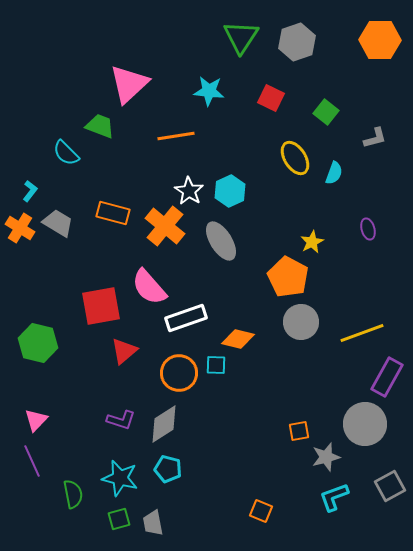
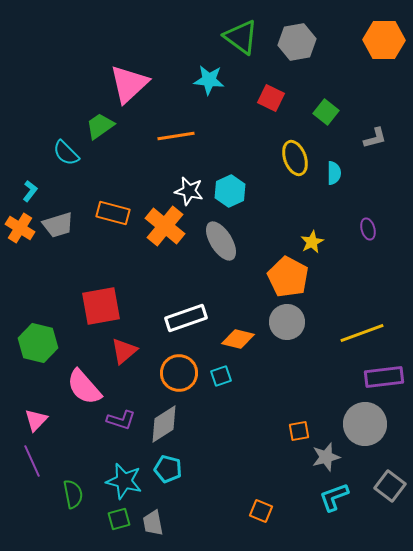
green triangle at (241, 37): rotated 27 degrees counterclockwise
orange hexagon at (380, 40): moved 4 px right
gray hexagon at (297, 42): rotated 9 degrees clockwise
cyan star at (209, 91): moved 11 px up
green trapezoid at (100, 126): rotated 56 degrees counterclockwise
yellow ellipse at (295, 158): rotated 12 degrees clockwise
cyan semicircle at (334, 173): rotated 20 degrees counterclockwise
white star at (189, 191): rotated 20 degrees counterclockwise
gray trapezoid at (58, 223): moved 2 px down; rotated 132 degrees clockwise
pink semicircle at (149, 287): moved 65 px left, 100 px down
gray circle at (301, 322): moved 14 px left
cyan square at (216, 365): moved 5 px right, 11 px down; rotated 20 degrees counterclockwise
purple rectangle at (387, 377): moved 3 px left; rotated 54 degrees clockwise
cyan star at (120, 478): moved 4 px right, 3 px down
gray square at (390, 486): rotated 24 degrees counterclockwise
